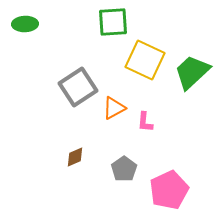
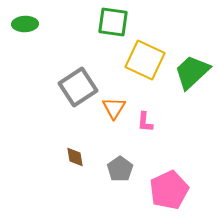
green square: rotated 12 degrees clockwise
orange triangle: rotated 30 degrees counterclockwise
brown diamond: rotated 75 degrees counterclockwise
gray pentagon: moved 4 px left
